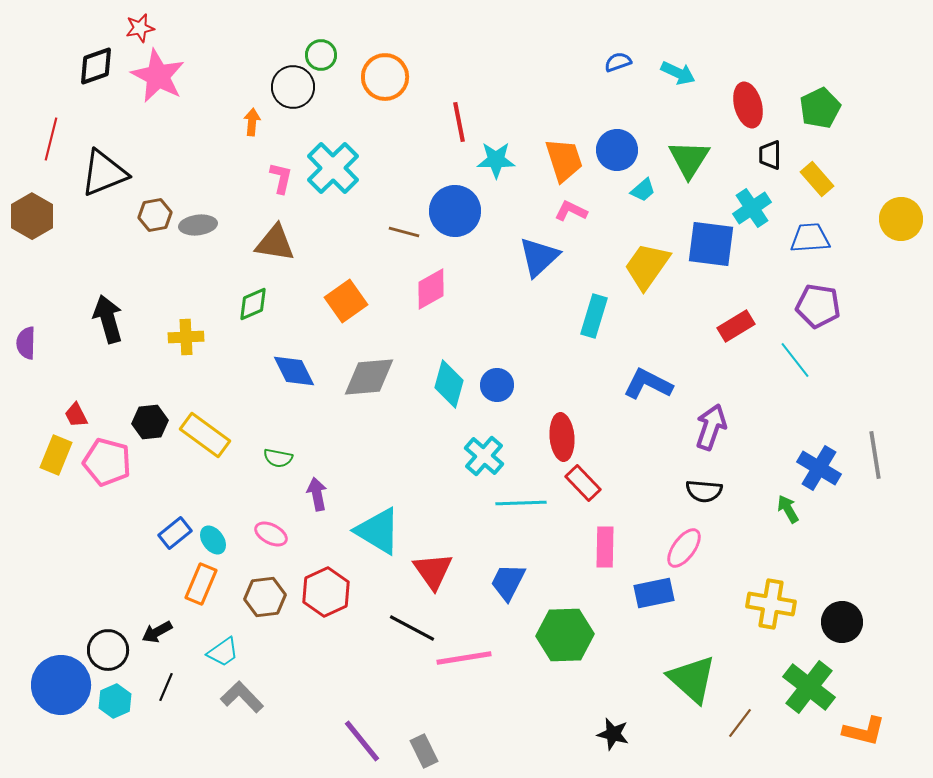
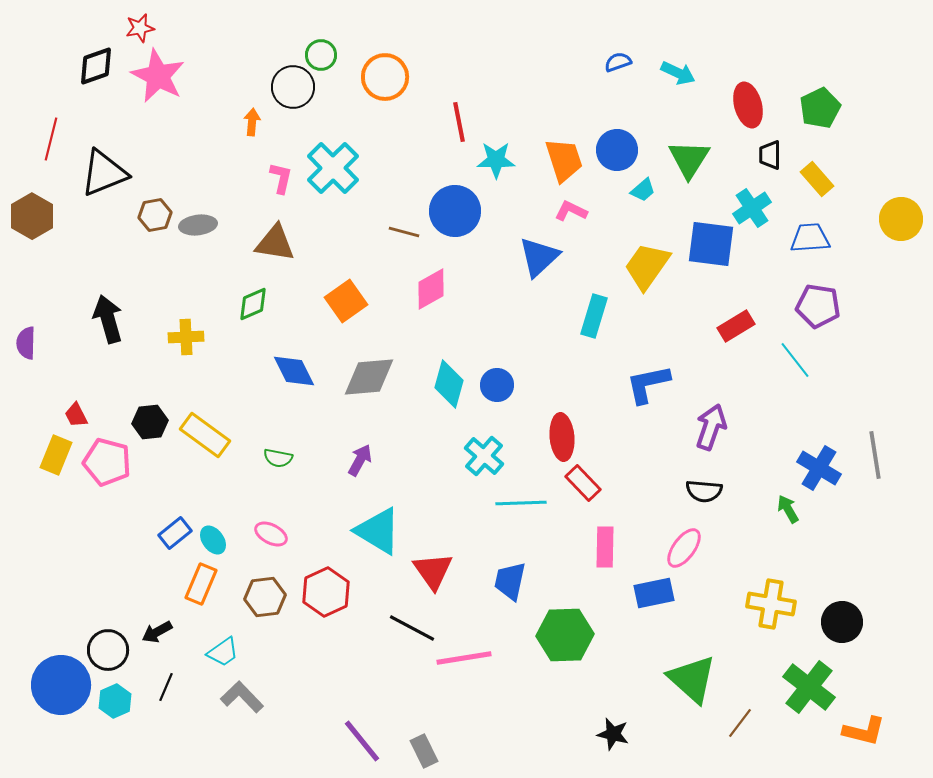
blue L-shape at (648, 384): rotated 39 degrees counterclockwise
purple arrow at (317, 494): moved 43 px right, 34 px up; rotated 40 degrees clockwise
blue trapezoid at (508, 582): moved 2 px right, 1 px up; rotated 15 degrees counterclockwise
